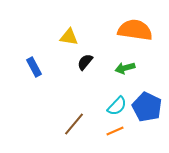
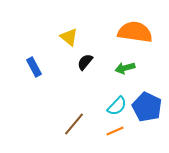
orange semicircle: moved 2 px down
yellow triangle: rotated 30 degrees clockwise
